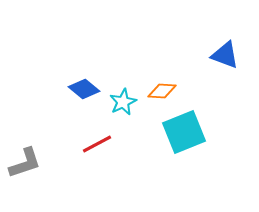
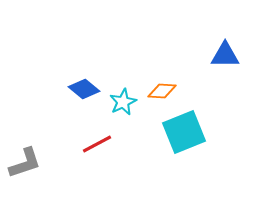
blue triangle: rotated 20 degrees counterclockwise
